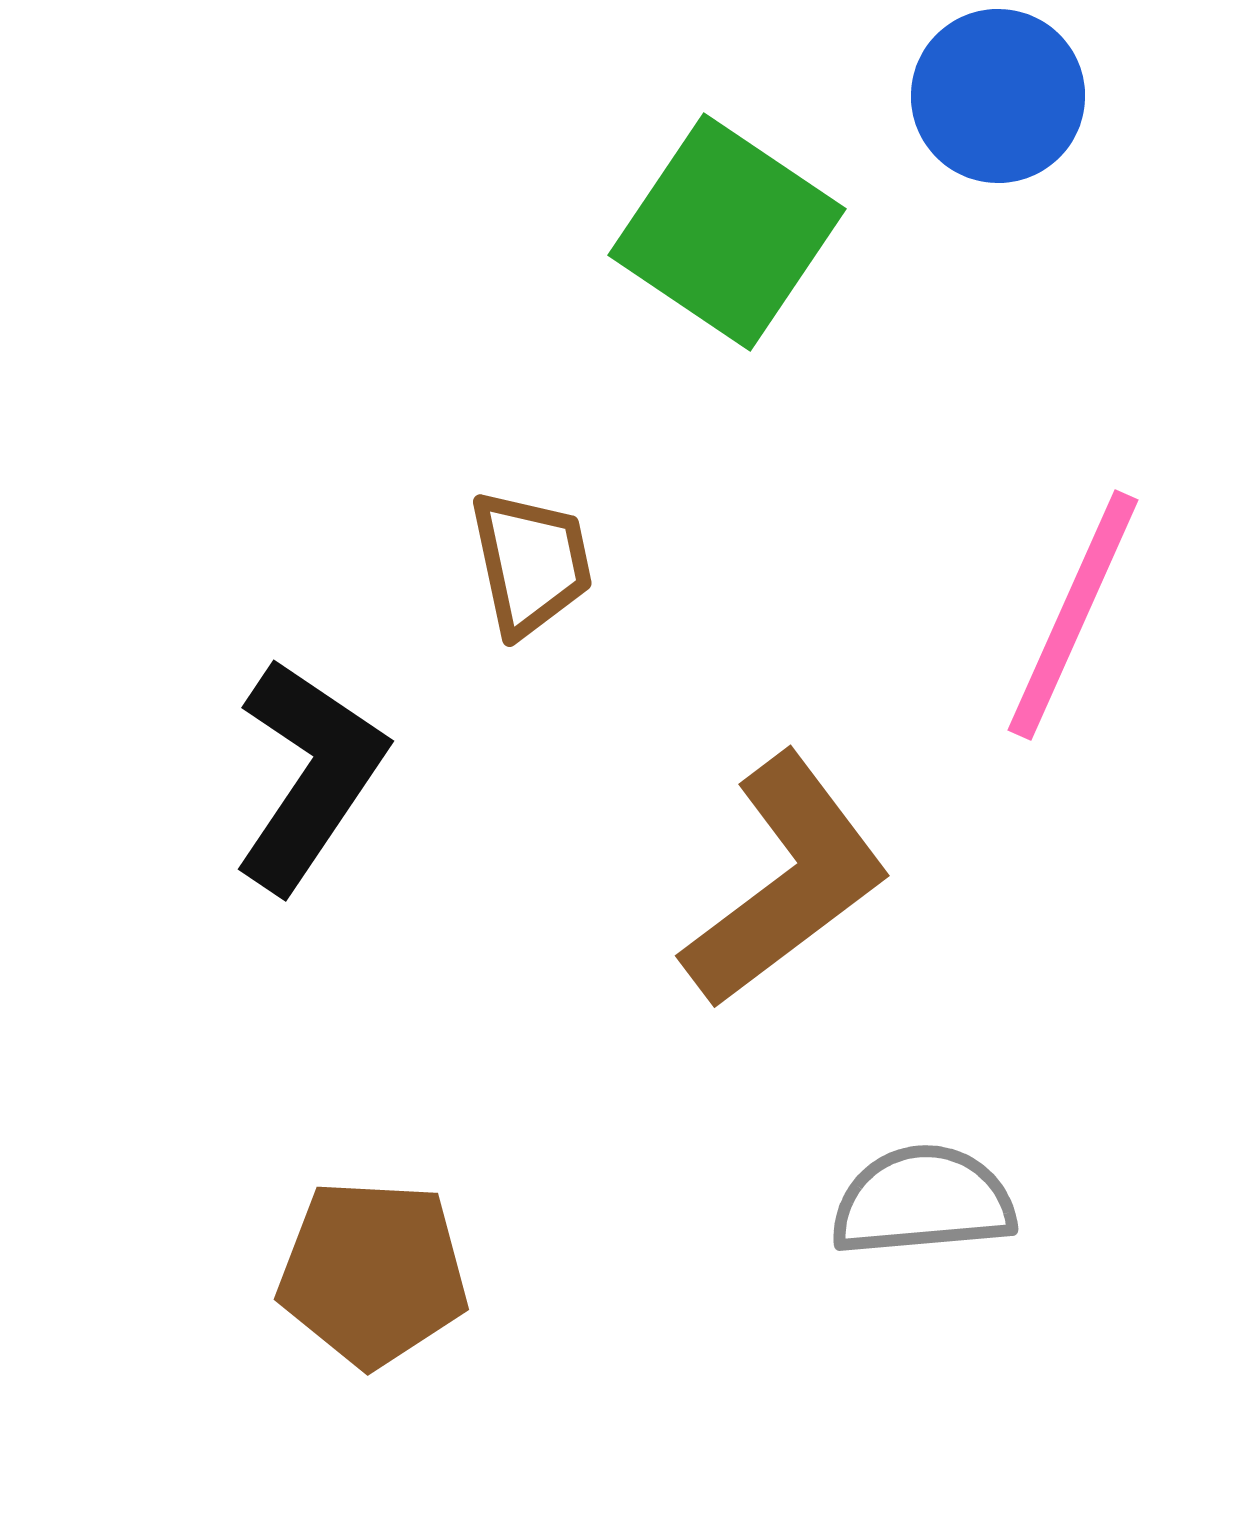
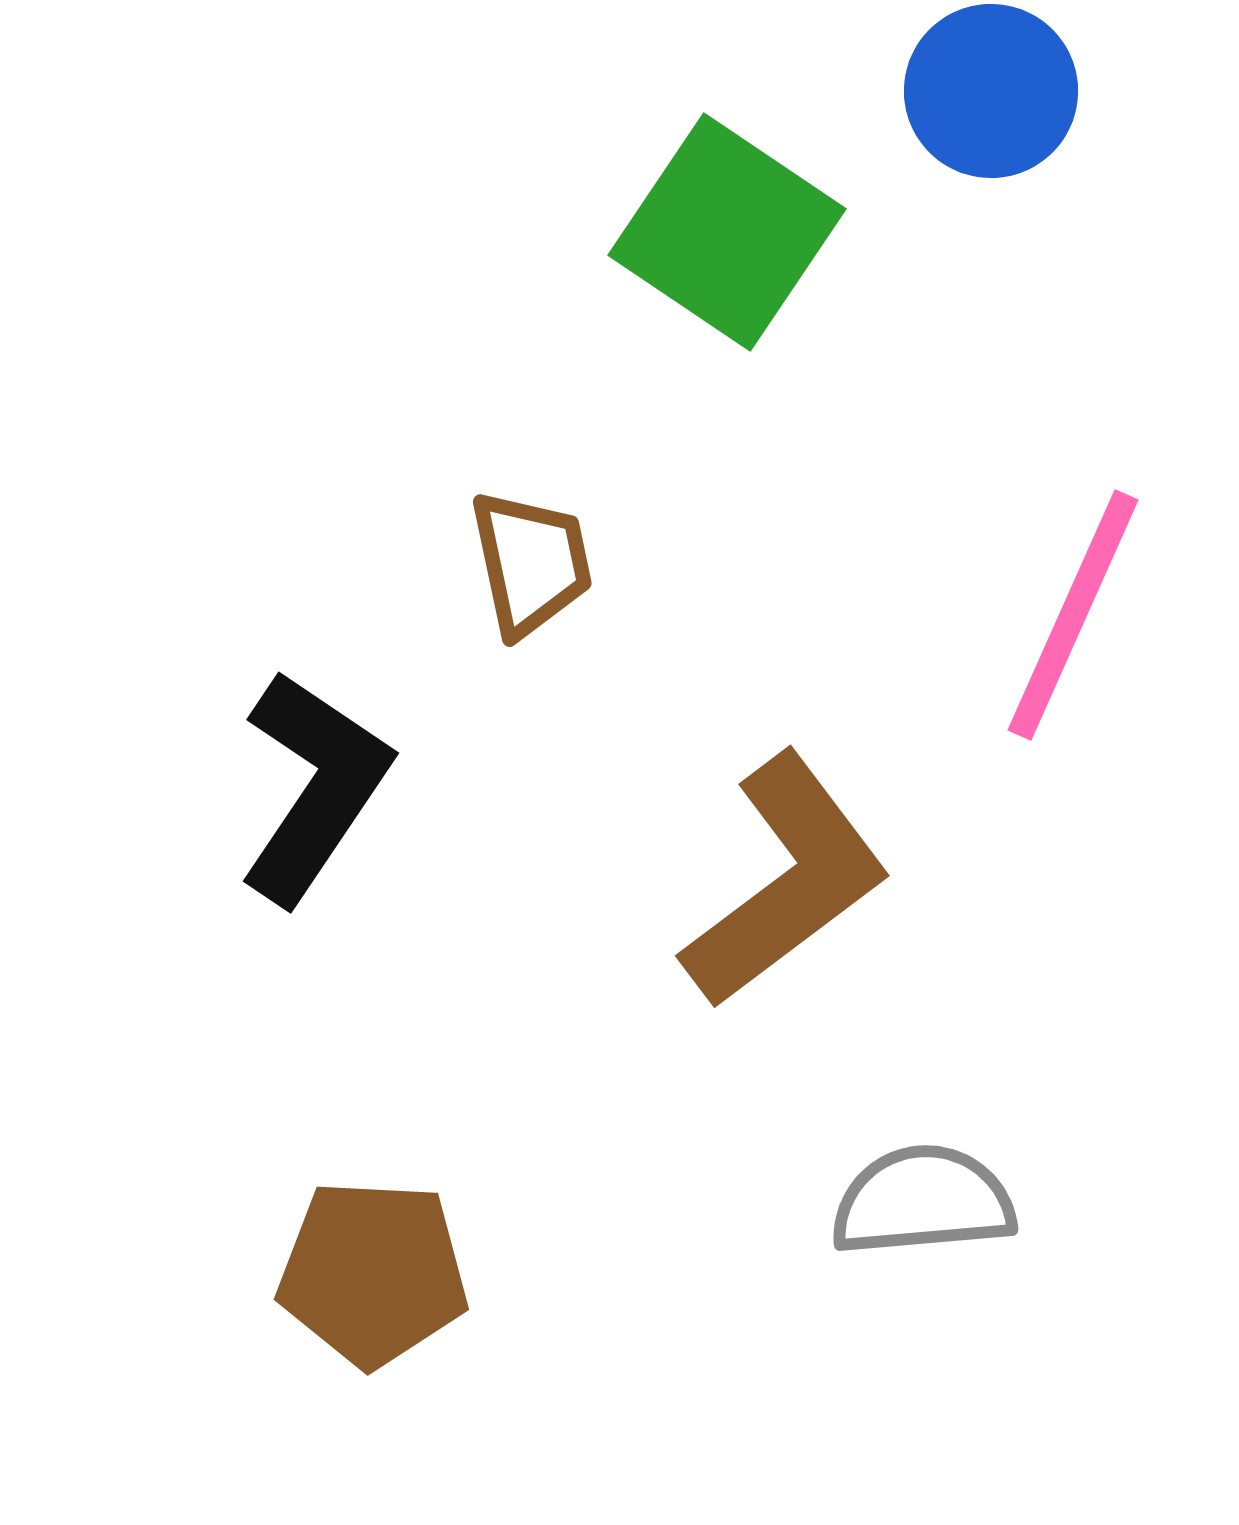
blue circle: moved 7 px left, 5 px up
black L-shape: moved 5 px right, 12 px down
